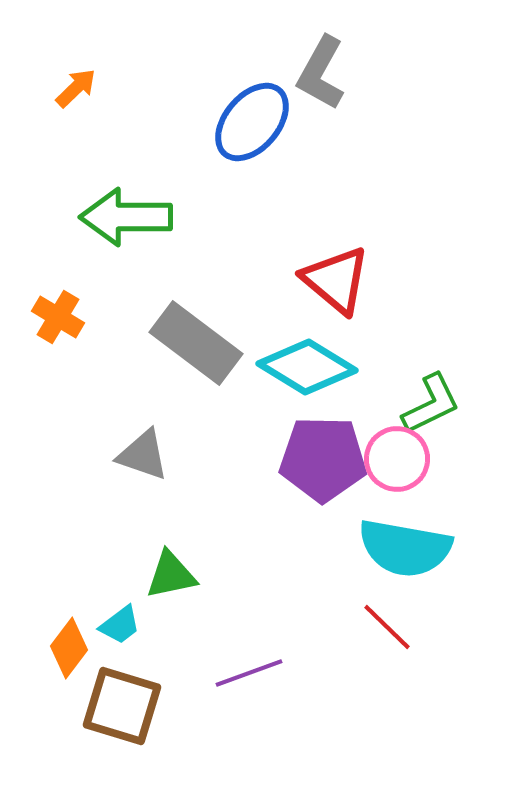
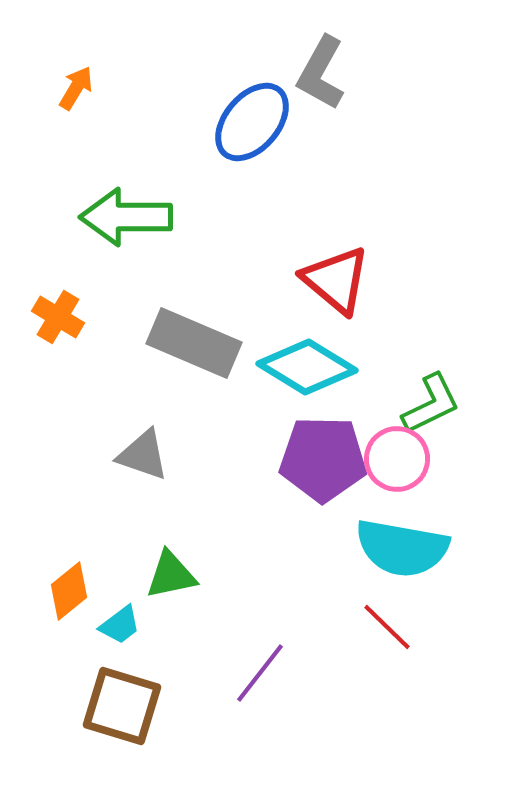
orange arrow: rotated 15 degrees counterclockwise
gray rectangle: moved 2 px left; rotated 14 degrees counterclockwise
cyan semicircle: moved 3 px left
orange diamond: moved 57 px up; rotated 14 degrees clockwise
purple line: moved 11 px right; rotated 32 degrees counterclockwise
